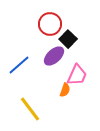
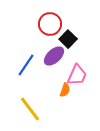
blue line: moved 7 px right; rotated 15 degrees counterclockwise
